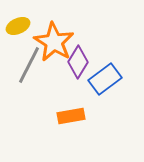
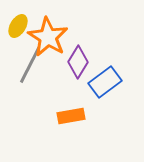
yellow ellipse: rotated 35 degrees counterclockwise
orange star: moved 6 px left, 5 px up
gray line: moved 1 px right
blue rectangle: moved 3 px down
